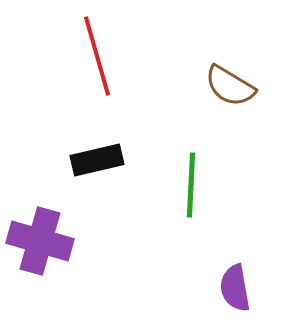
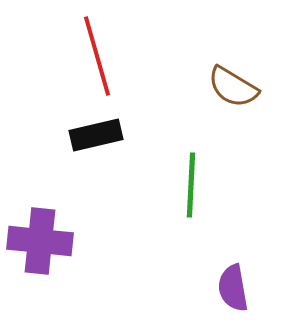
brown semicircle: moved 3 px right, 1 px down
black rectangle: moved 1 px left, 25 px up
purple cross: rotated 10 degrees counterclockwise
purple semicircle: moved 2 px left
